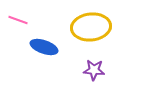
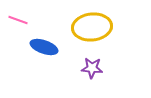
yellow ellipse: moved 1 px right
purple star: moved 2 px left, 2 px up
